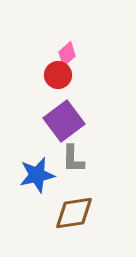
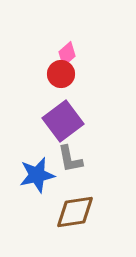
red circle: moved 3 px right, 1 px up
purple square: moved 1 px left
gray L-shape: moved 3 px left; rotated 12 degrees counterclockwise
brown diamond: moved 1 px right, 1 px up
